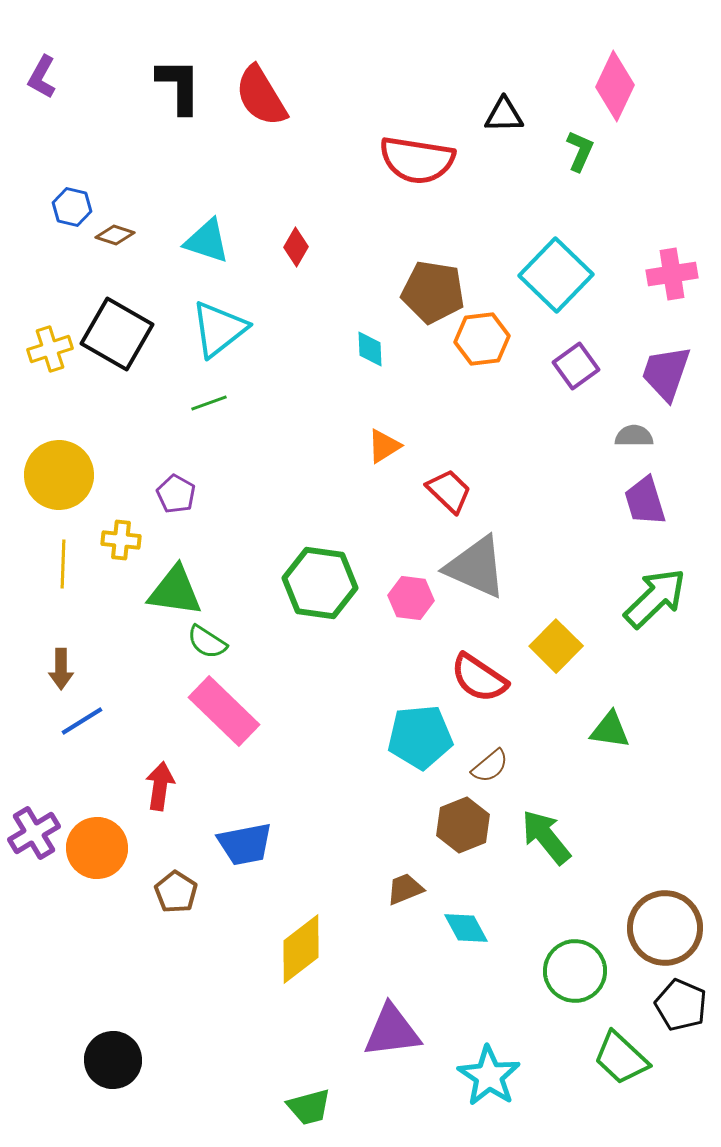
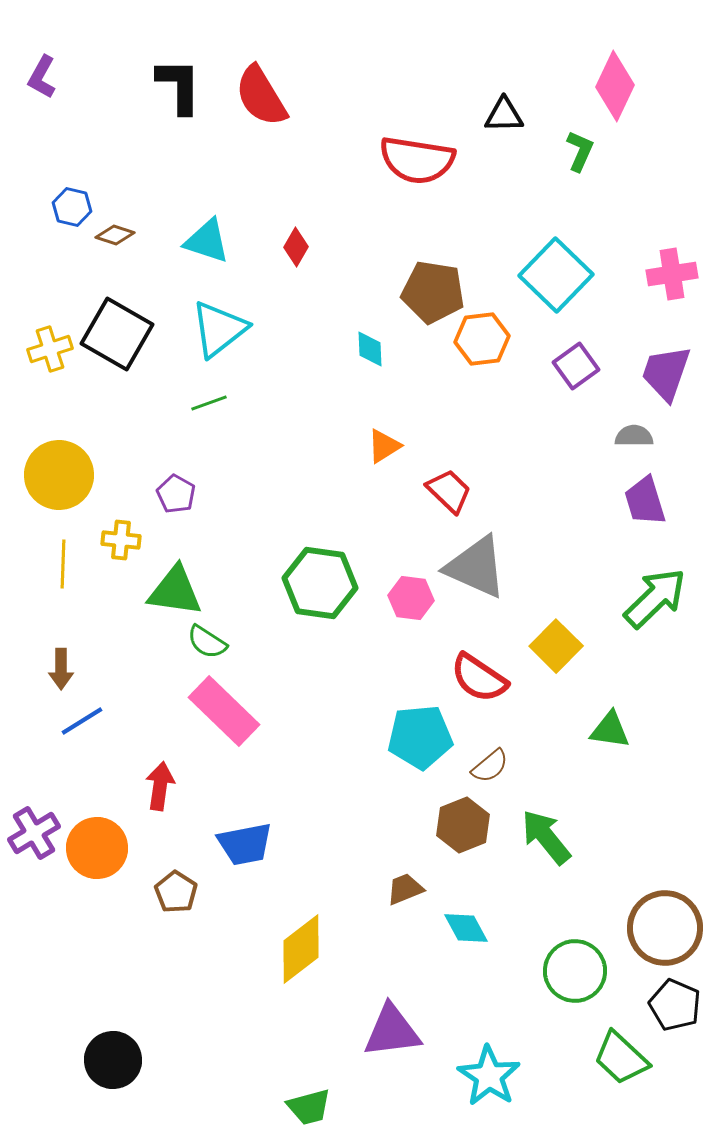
black pentagon at (681, 1005): moved 6 px left
